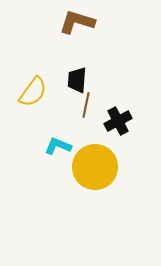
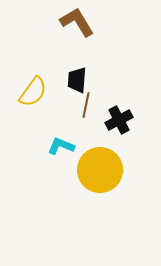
brown L-shape: rotated 42 degrees clockwise
black cross: moved 1 px right, 1 px up
cyan L-shape: moved 3 px right
yellow circle: moved 5 px right, 3 px down
